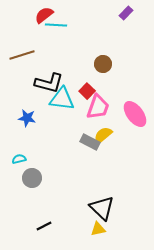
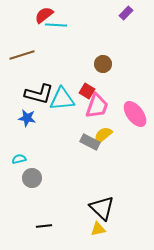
black L-shape: moved 10 px left, 11 px down
red square: rotated 14 degrees counterclockwise
cyan triangle: rotated 12 degrees counterclockwise
pink trapezoid: moved 1 px left, 1 px up
black line: rotated 21 degrees clockwise
